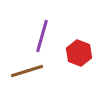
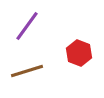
purple line: moved 15 px left, 10 px up; rotated 20 degrees clockwise
